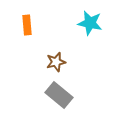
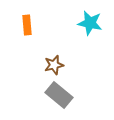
brown star: moved 2 px left, 3 px down
